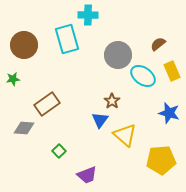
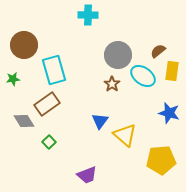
cyan rectangle: moved 13 px left, 31 px down
brown semicircle: moved 7 px down
yellow rectangle: rotated 30 degrees clockwise
brown star: moved 17 px up
blue triangle: moved 1 px down
gray diamond: moved 7 px up; rotated 55 degrees clockwise
green square: moved 10 px left, 9 px up
